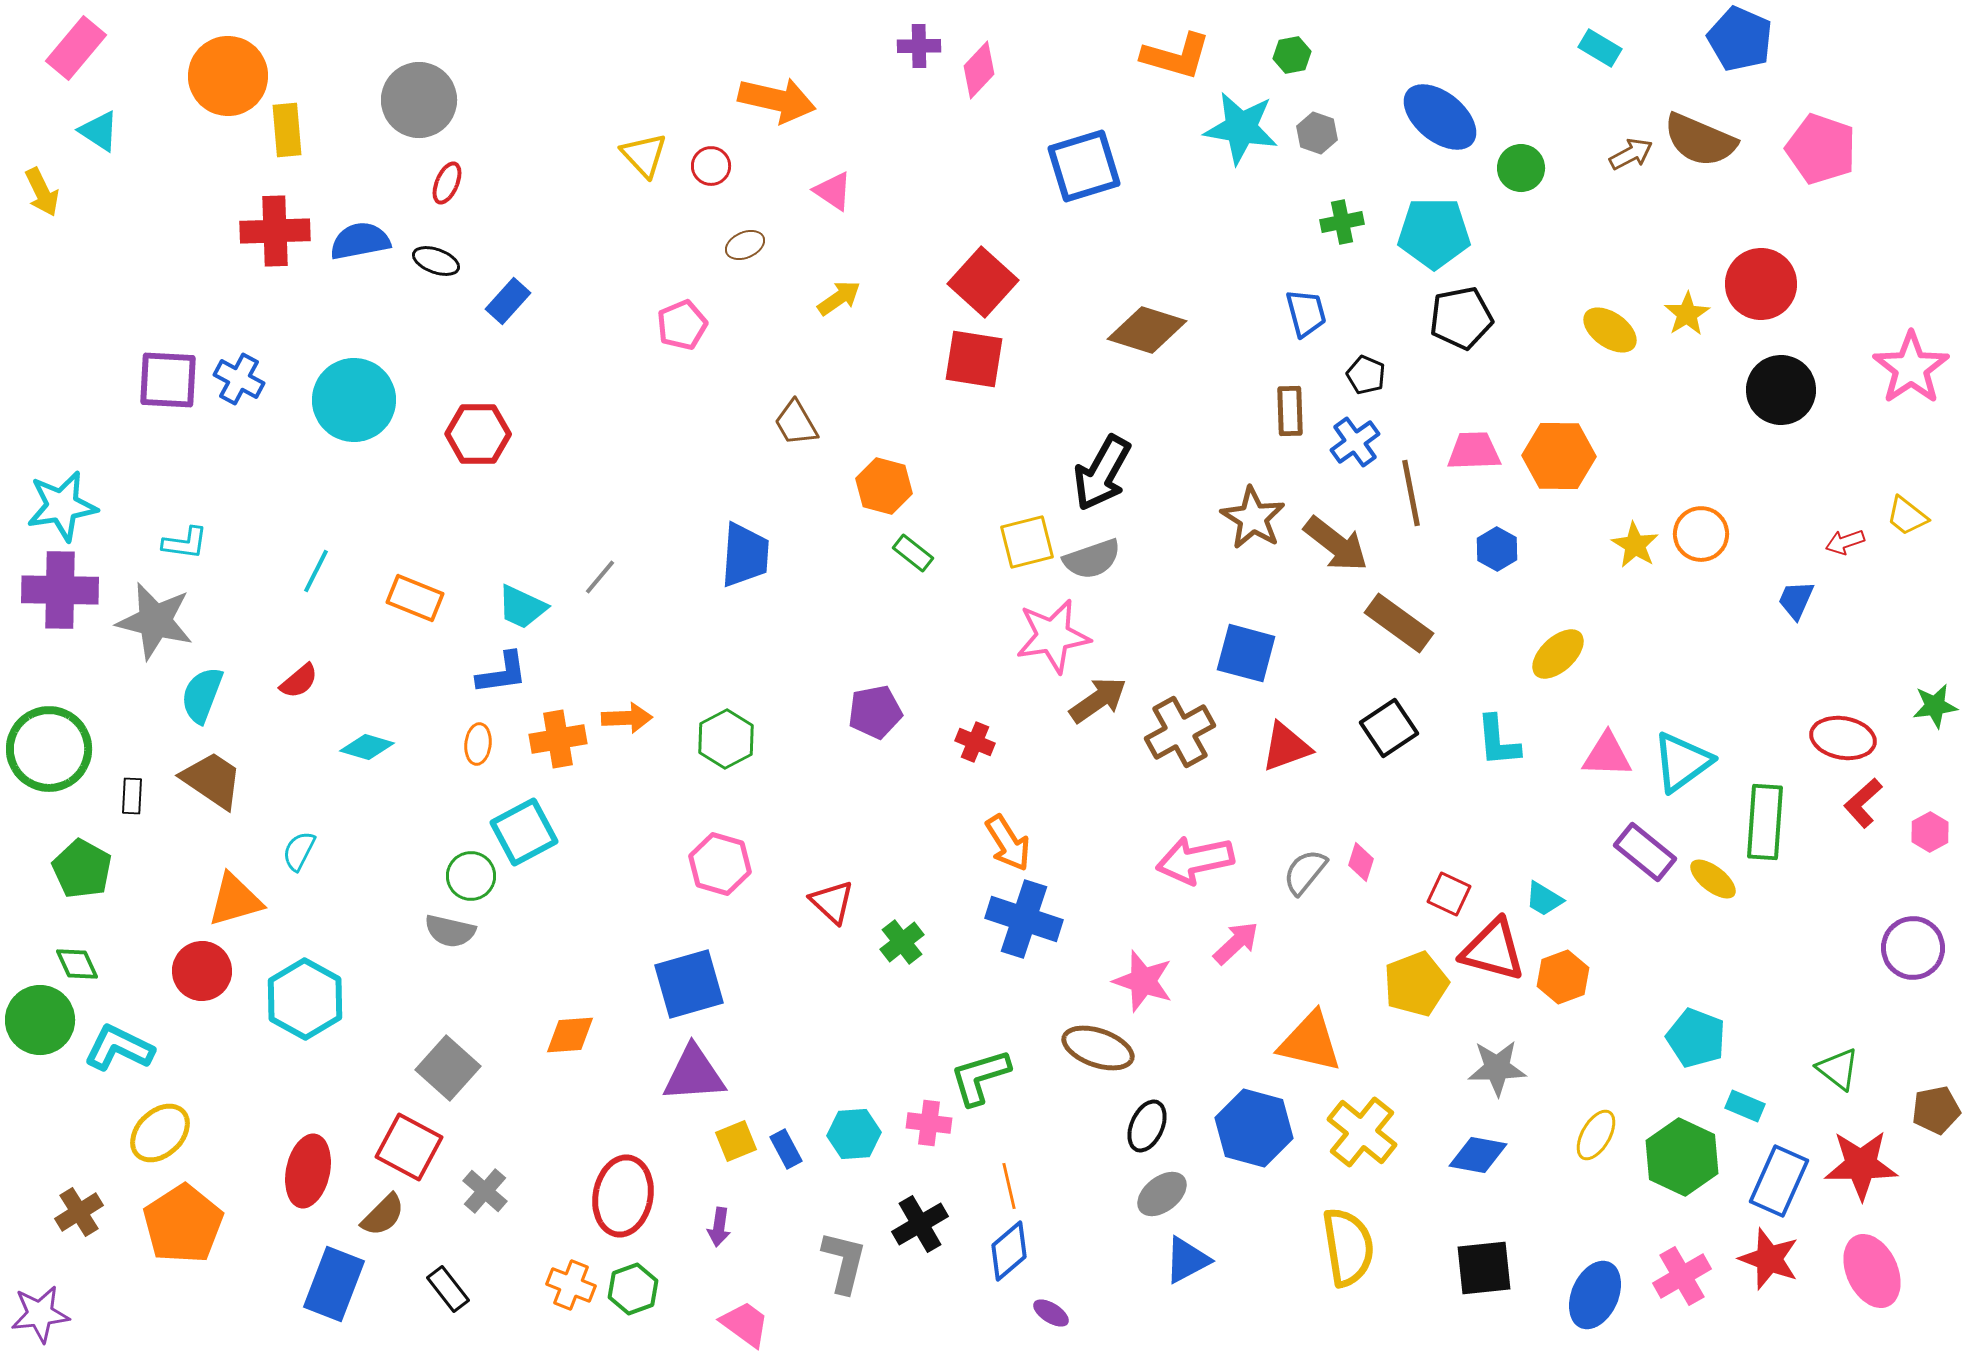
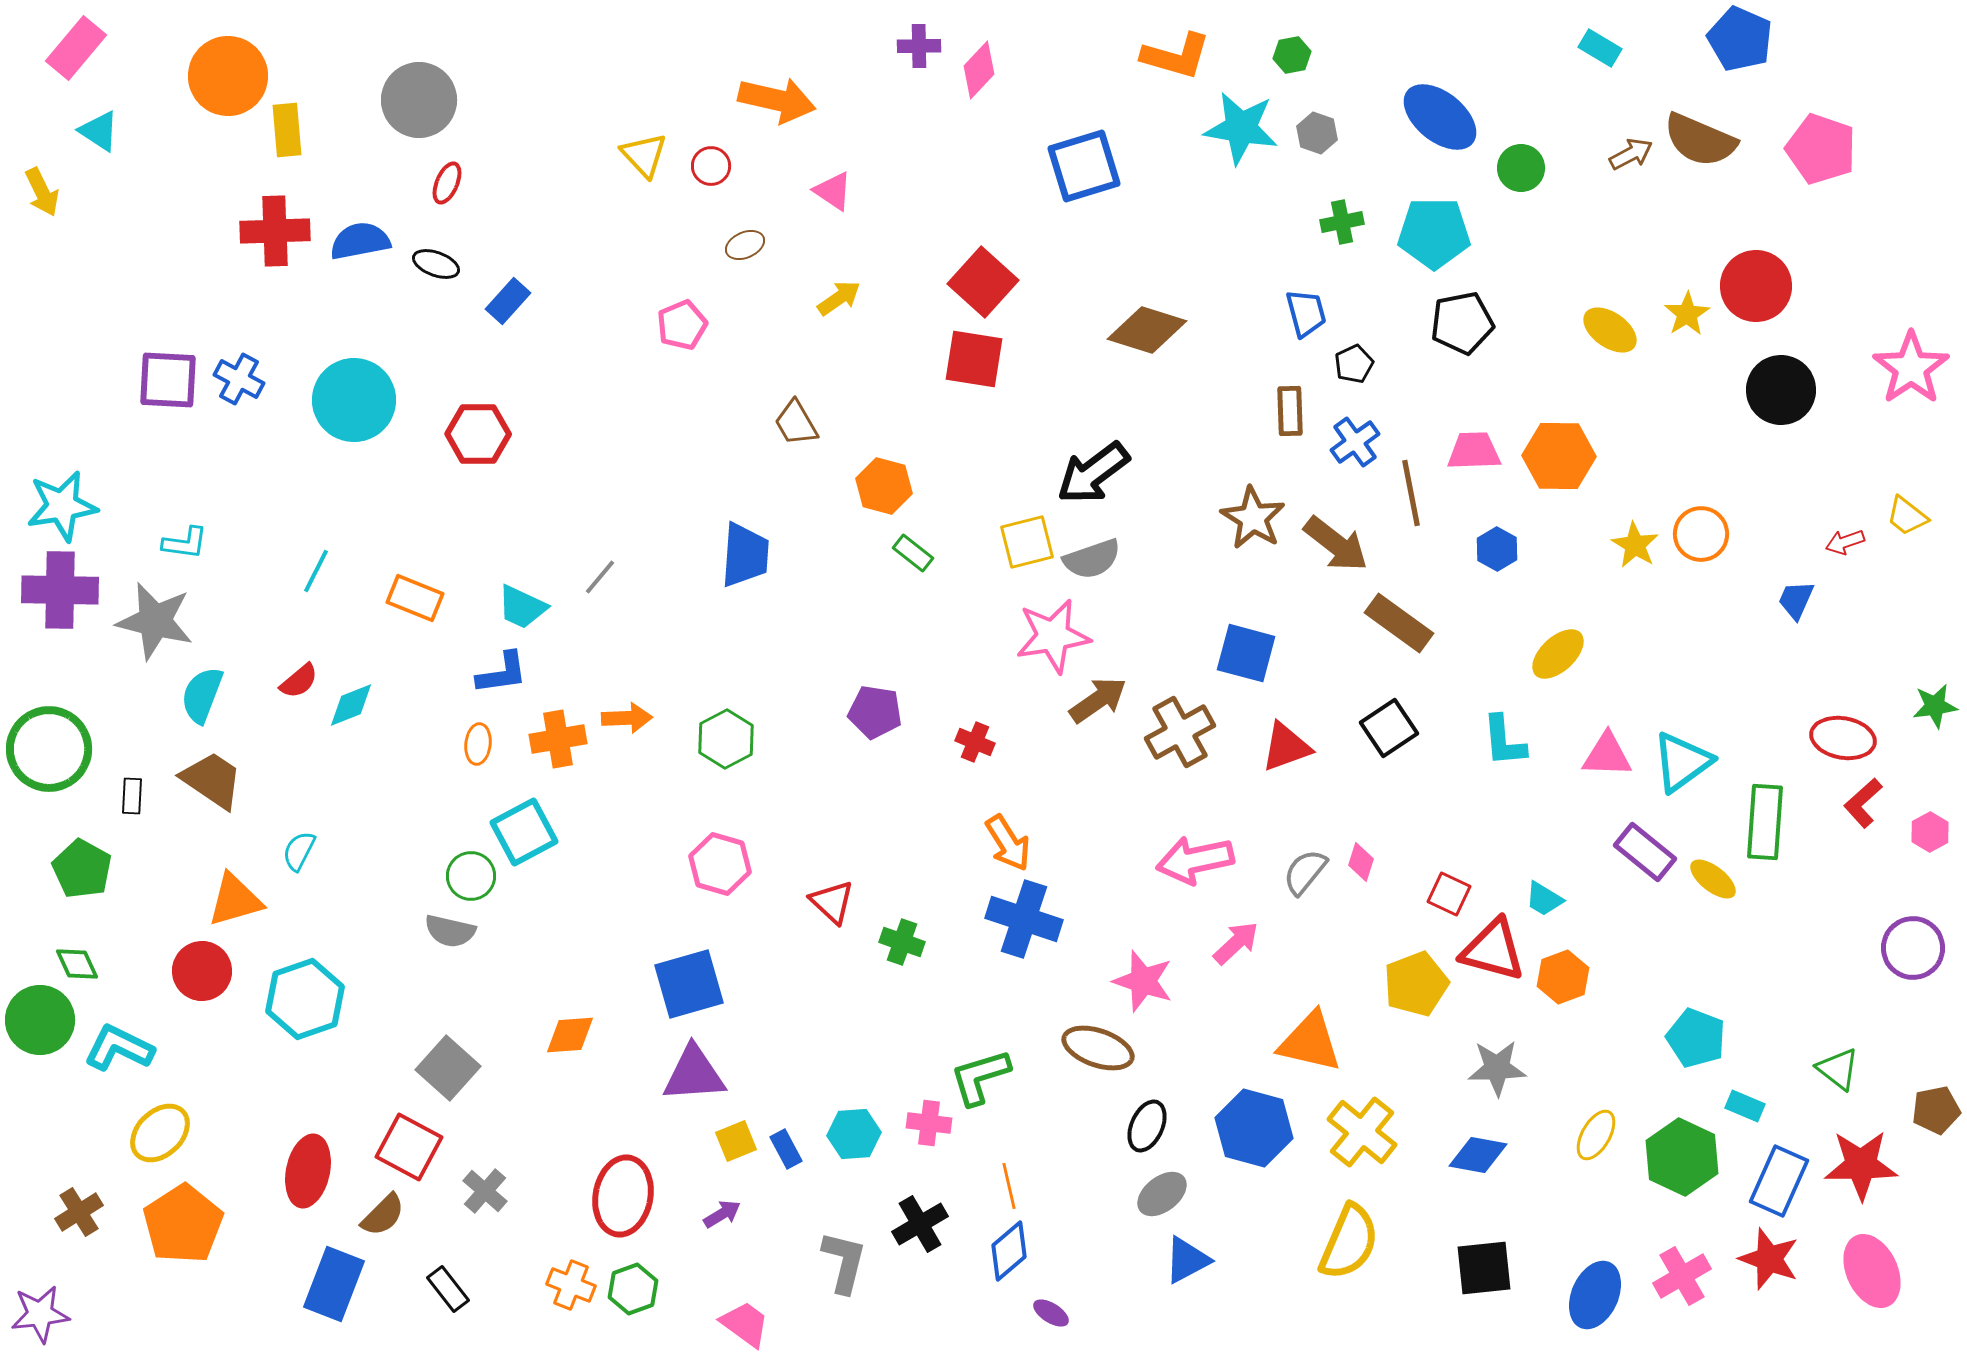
black ellipse at (436, 261): moved 3 px down
red circle at (1761, 284): moved 5 px left, 2 px down
black pentagon at (1461, 318): moved 1 px right, 5 px down
black pentagon at (1366, 375): moved 12 px left, 11 px up; rotated 24 degrees clockwise
black arrow at (1102, 473): moved 9 px left; rotated 24 degrees clockwise
purple pentagon at (875, 712): rotated 20 degrees clockwise
cyan L-shape at (1498, 741): moved 6 px right
cyan diamond at (367, 747): moved 16 px left, 42 px up; rotated 38 degrees counterclockwise
green cross at (902, 942): rotated 33 degrees counterclockwise
cyan hexagon at (305, 999): rotated 12 degrees clockwise
purple arrow at (719, 1227): moved 3 px right, 13 px up; rotated 129 degrees counterclockwise
yellow semicircle at (1348, 1247): moved 1 px right, 5 px up; rotated 32 degrees clockwise
